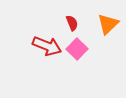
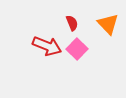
orange triangle: rotated 30 degrees counterclockwise
